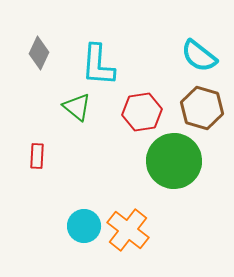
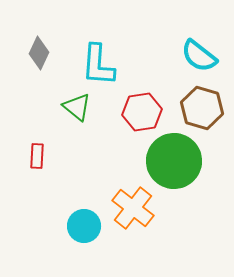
orange cross: moved 5 px right, 22 px up
